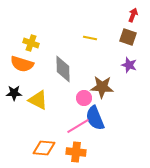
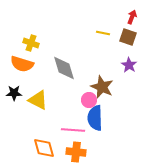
red arrow: moved 1 px left, 2 px down
yellow line: moved 13 px right, 5 px up
purple star: rotated 14 degrees clockwise
gray diamond: moved 1 px right, 1 px up; rotated 16 degrees counterclockwise
brown star: rotated 20 degrees clockwise
pink circle: moved 5 px right, 2 px down
blue semicircle: rotated 20 degrees clockwise
pink line: moved 5 px left, 4 px down; rotated 35 degrees clockwise
orange diamond: rotated 70 degrees clockwise
